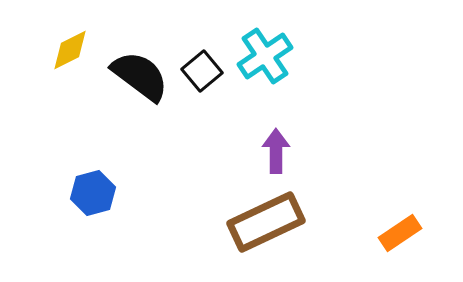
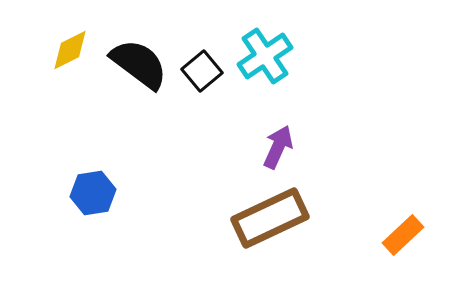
black semicircle: moved 1 px left, 12 px up
purple arrow: moved 2 px right, 4 px up; rotated 24 degrees clockwise
blue hexagon: rotated 6 degrees clockwise
brown rectangle: moved 4 px right, 4 px up
orange rectangle: moved 3 px right, 2 px down; rotated 9 degrees counterclockwise
